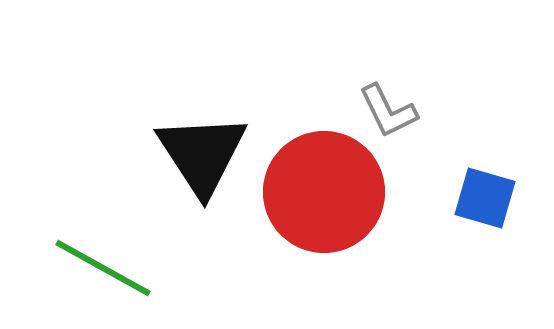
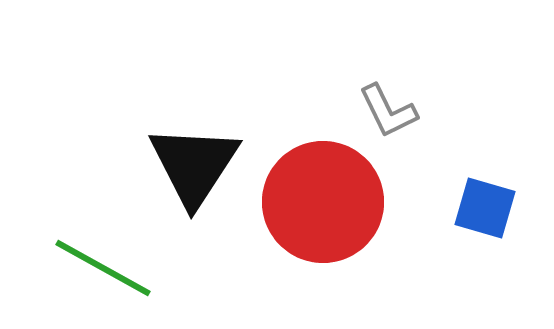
black triangle: moved 8 px left, 11 px down; rotated 6 degrees clockwise
red circle: moved 1 px left, 10 px down
blue square: moved 10 px down
